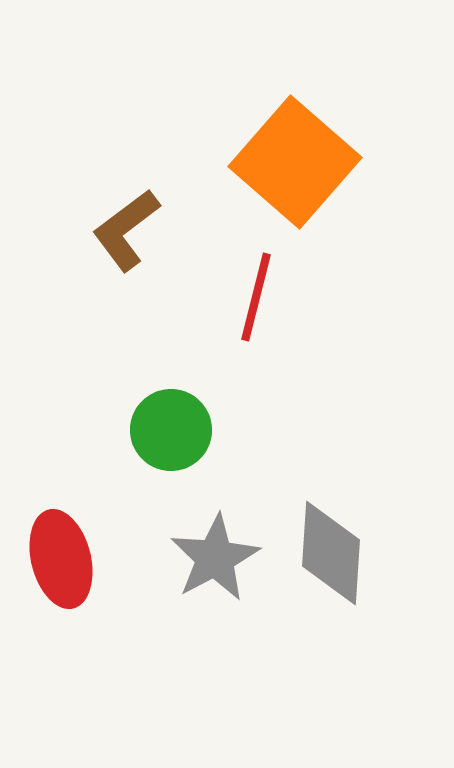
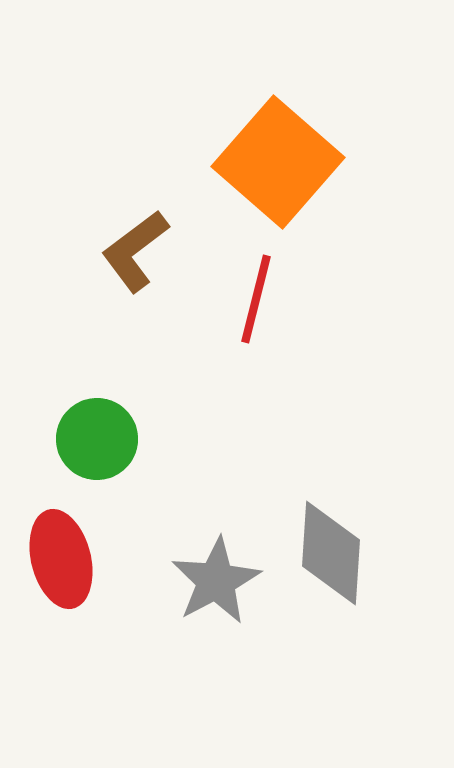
orange square: moved 17 px left
brown L-shape: moved 9 px right, 21 px down
red line: moved 2 px down
green circle: moved 74 px left, 9 px down
gray star: moved 1 px right, 23 px down
